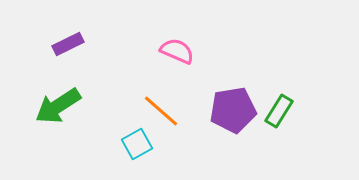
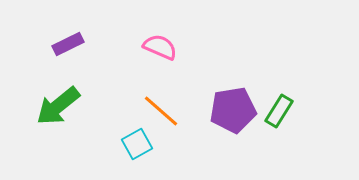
pink semicircle: moved 17 px left, 4 px up
green arrow: rotated 6 degrees counterclockwise
